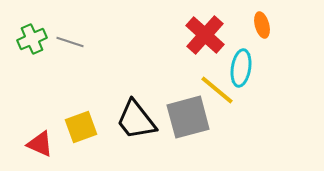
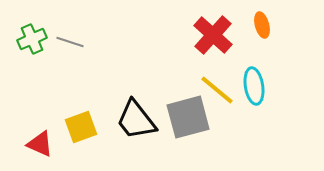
red cross: moved 8 px right
cyan ellipse: moved 13 px right, 18 px down; rotated 18 degrees counterclockwise
